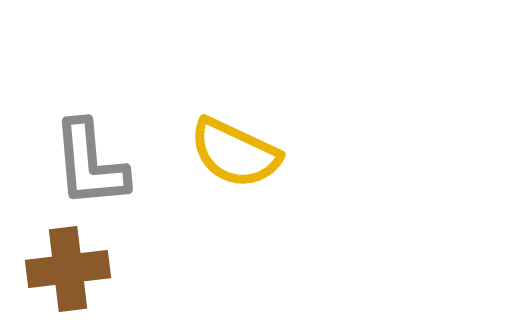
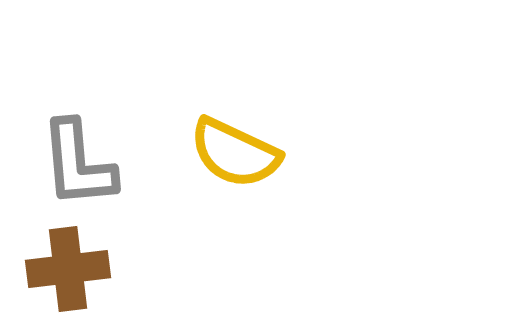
gray L-shape: moved 12 px left
